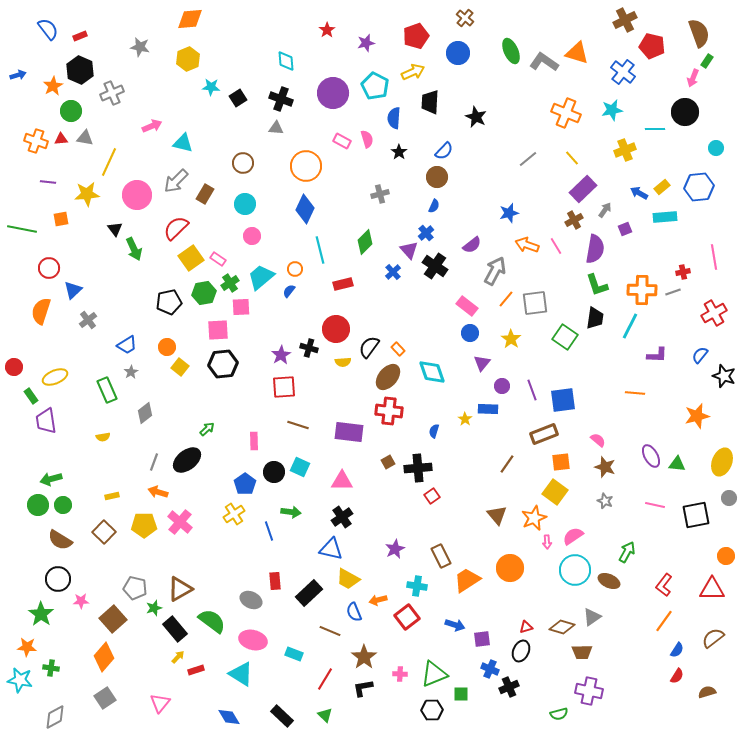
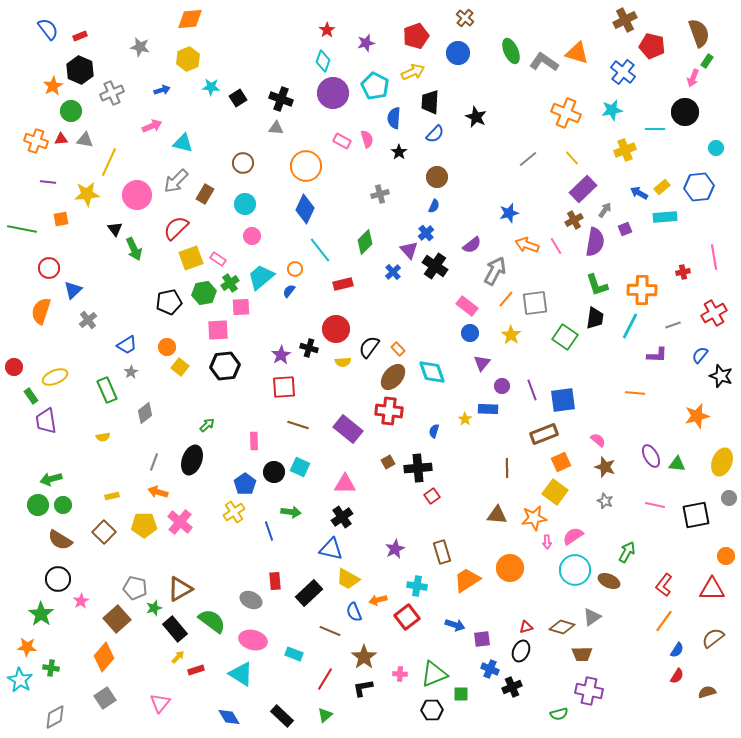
cyan diamond at (286, 61): moved 37 px right; rotated 25 degrees clockwise
blue arrow at (18, 75): moved 144 px right, 15 px down
gray triangle at (85, 138): moved 2 px down
blue semicircle at (444, 151): moved 9 px left, 17 px up
purple semicircle at (595, 249): moved 7 px up
cyan line at (320, 250): rotated 24 degrees counterclockwise
yellow square at (191, 258): rotated 15 degrees clockwise
gray line at (673, 292): moved 33 px down
yellow star at (511, 339): moved 4 px up
black hexagon at (223, 364): moved 2 px right, 2 px down
black star at (724, 376): moved 3 px left
brown ellipse at (388, 377): moved 5 px right
green arrow at (207, 429): moved 4 px up
purple rectangle at (349, 432): moved 1 px left, 3 px up; rotated 32 degrees clockwise
black ellipse at (187, 460): moved 5 px right; rotated 32 degrees counterclockwise
orange square at (561, 462): rotated 18 degrees counterclockwise
brown line at (507, 464): moved 4 px down; rotated 36 degrees counterclockwise
pink triangle at (342, 481): moved 3 px right, 3 px down
yellow cross at (234, 514): moved 2 px up
brown triangle at (497, 515): rotated 45 degrees counterclockwise
orange star at (534, 518): rotated 15 degrees clockwise
brown rectangle at (441, 556): moved 1 px right, 4 px up; rotated 10 degrees clockwise
pink star at (81, 601): rotated 28 degrees counterclockwise
brown square at (113, 619): moved 4 px right
brown trapezoid at (582, 652): moved 2 px down
cyan star at (20, 680): rotated 20 degrees clockwise
black cross at (509, 687): moved 3 px right
green triangle at (325, 715): rotated 35 degrees clockwise
